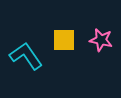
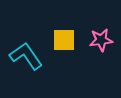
pink star: rotated 20 degrees counterclockwise
